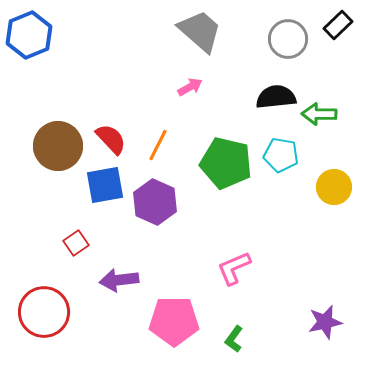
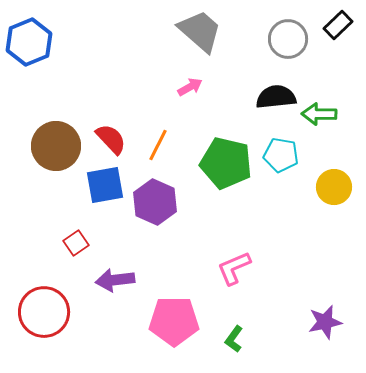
blue hexagon: moved 7 px down
brown circle: moved 2 px left
purple arrow: moved 4 px left
